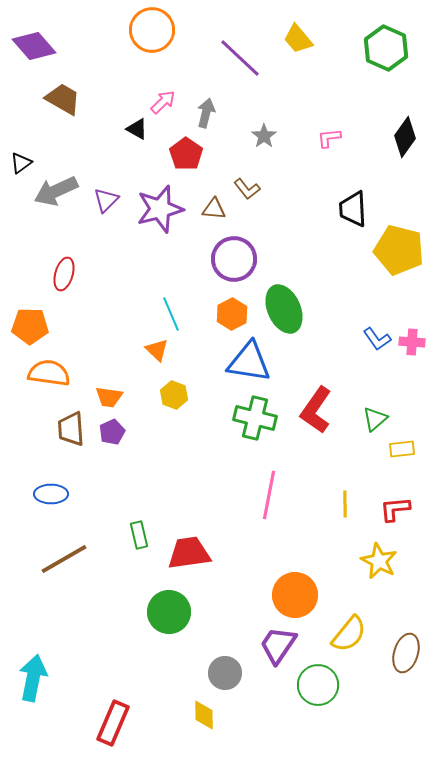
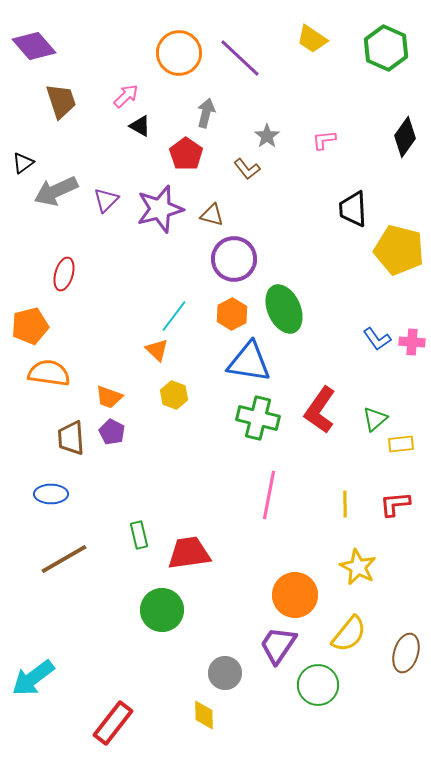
orange circle at (152, 30): moved 27 px right, 23 px down
yellow trapezoid at (298, 39): moved 14 px right; rotated 16 degrees counterclockwise
brown trapezoid at (63, 99): moved 2 px left, 2 px down; rotated 42 degrees clockwise
pink arrow at (163, 102): moved 37 px left, 6 px up
black triangle at (137, 129): moved 3 px right, 3 px up
gray star at (264, 136): moved 3 px right
pink L-shape at (329, 138): moved 5 px left, 2 px down
black triangle at (21, 163): moved 2 px right
brown L-shape at (247, 189): moved 20 px up
brown triangle at (214, 209): moved 2 px left, 6 px down; rotated 10 degrees clockwise
cyan line at (171, 314): moved 3 px right, 2 px down; rotated 60 degrees clockwise
orange pentagon at (30, 326): rotated 15 degrees counterclockwise
orange trapezoid at (109, 397): rotated 12 degrees clockwise
red L-shape at (316, 410): moved 4 px right
green cross at (255, 418): moved 3 px right
brown trapezoid at (71, 429): moved 9 px down
purple pentagon at (112, 432): rotated 20 degrees counterclockwise
yellow rectangle at (402, 449): moved 1 px left, 5 px up
red L-shape at (395, 509): moved 5 px up
yellow star at (379, 561): moved 21 px left, 6 px down
green circle at (169, 612): moved 7 px left, 2 px up
cyan arrow at (33, 678): rotated 138 degrees counterclockwise
red rectangle at (113, 723): rotated 15 degrees clockwise
